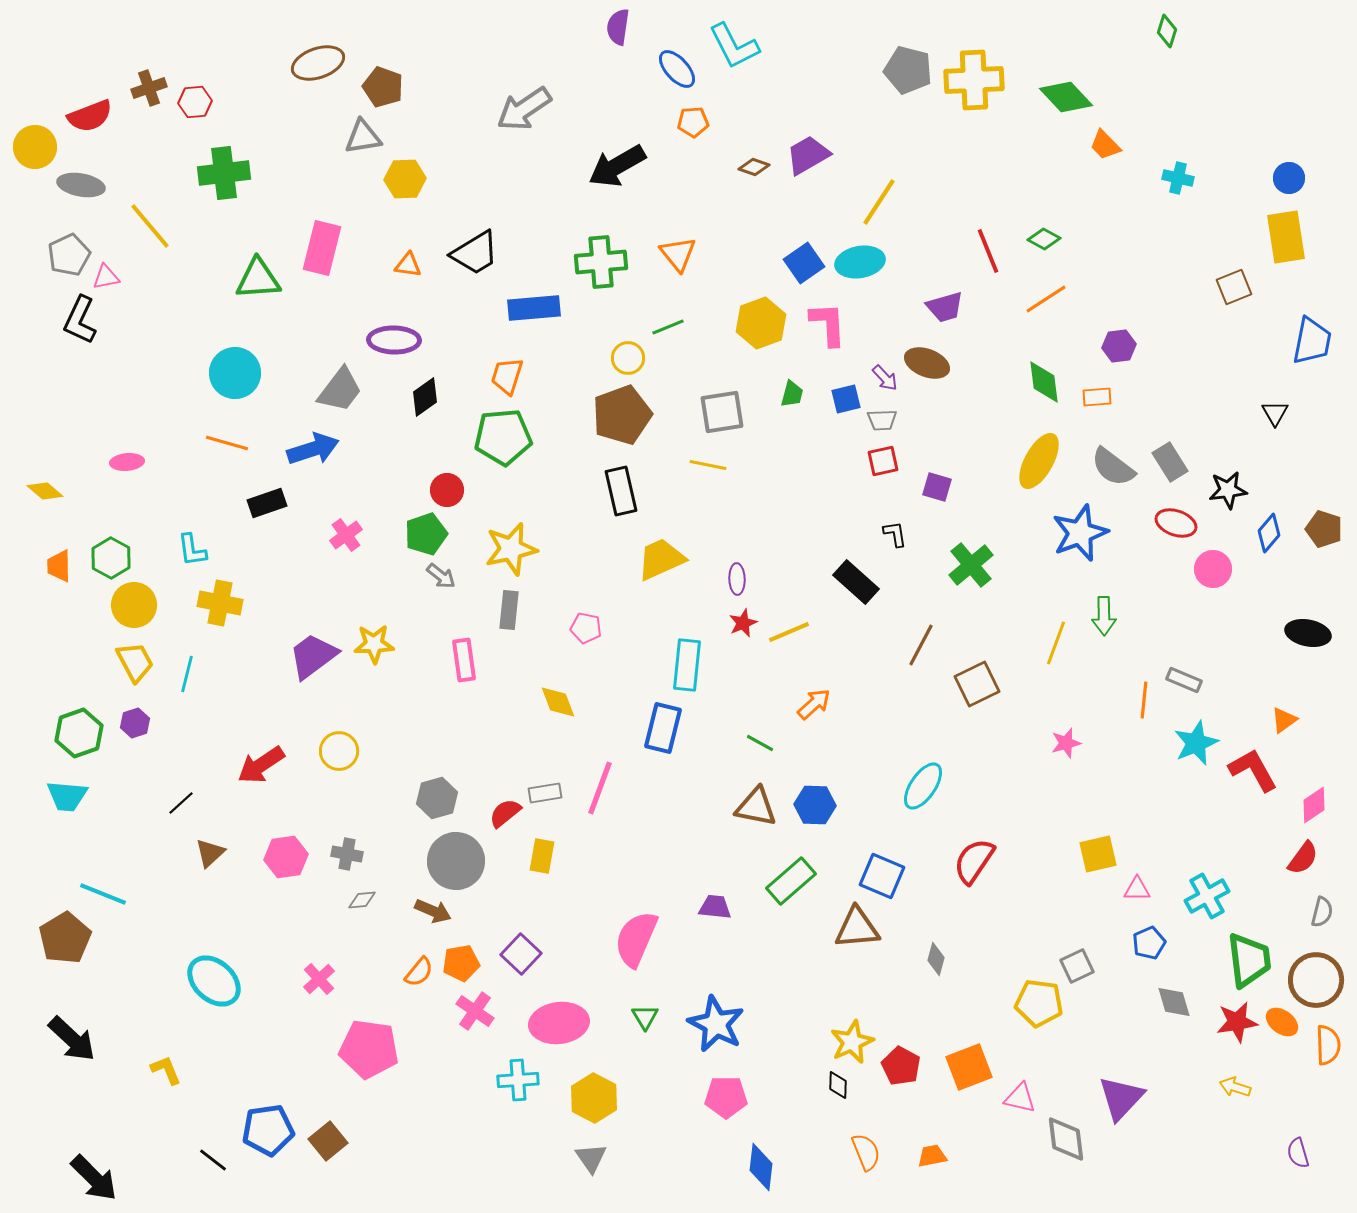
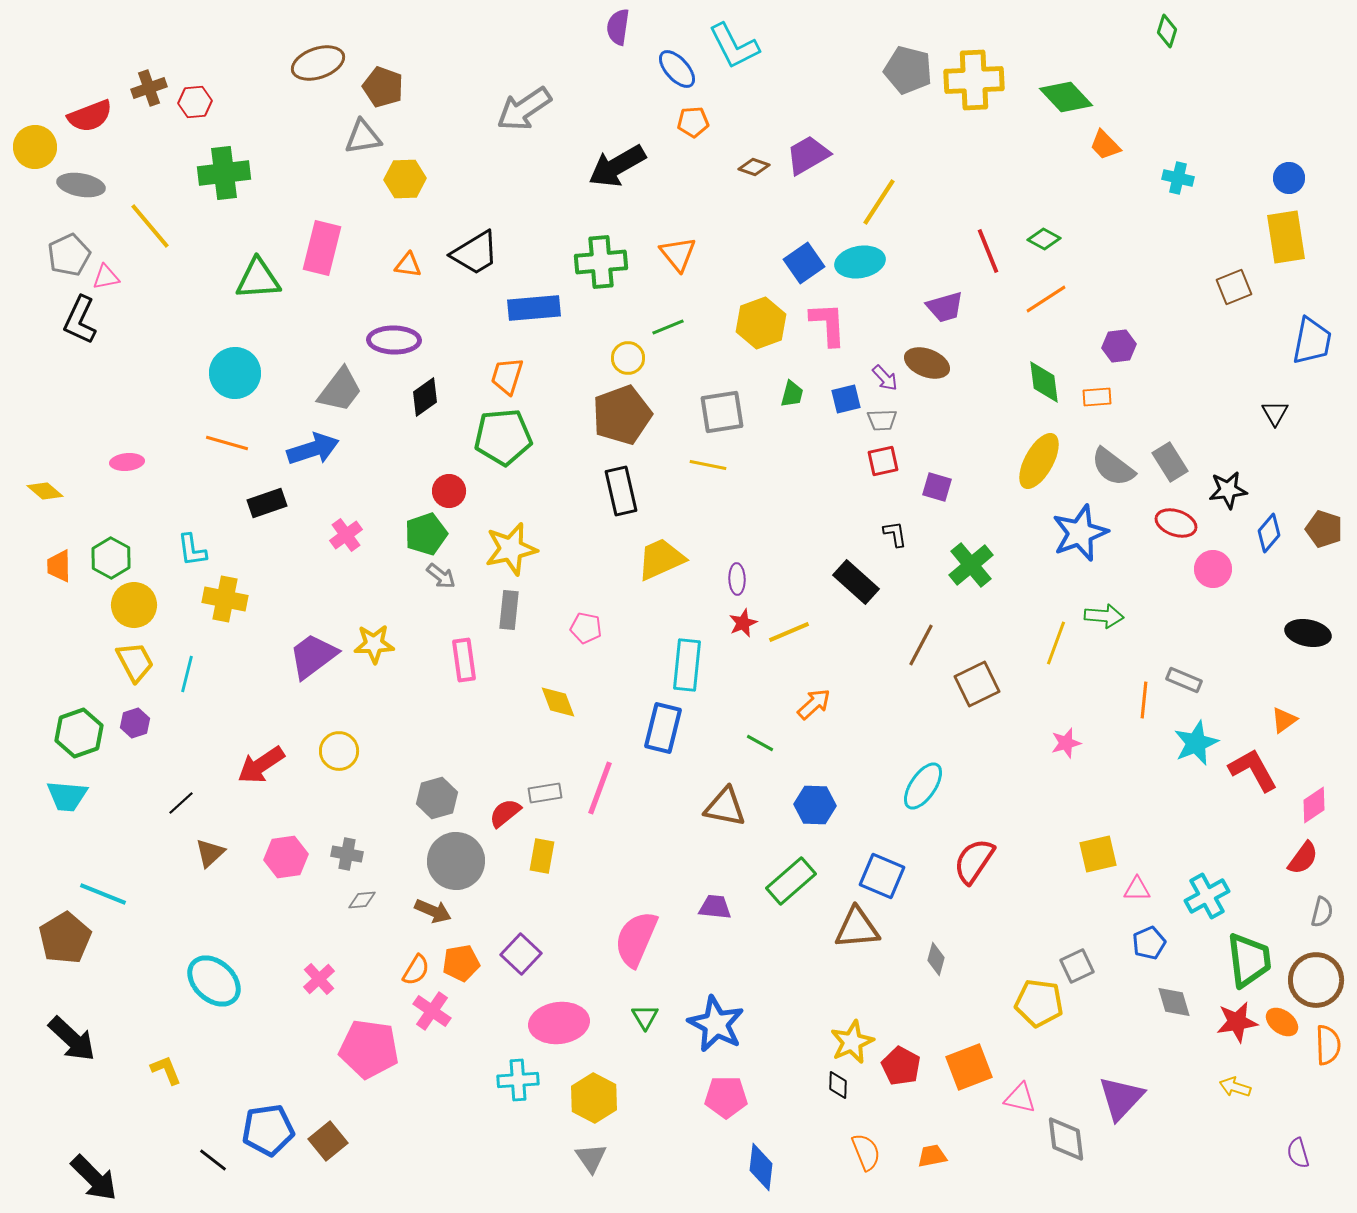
red circle at (447, 490): moved 2 px right, 1 px down
yellow cross at (220, 603): moved 5 px right, 4 px up
green arrow at (1104, 616): rotated 84 degrees counterclockwise
brown triangle at (756, 807): moved 31 px left
orange semicircle at (419, 972): moved 3 px left, 2 px up; rotated 8 degrees counterclockwise
pink cross at (475, 1011): moved 43 px left
